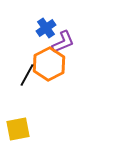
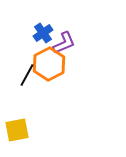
blue cross: moved 3 px left, 5 px down
purple L-shape: moved 1 px right, 1 px down
yellow square: moved 1 px left, 1 px down
